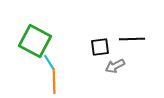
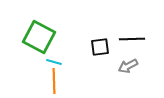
green square: moved 4 px right, 4 px up
cyan line: moved 5 px right; rotated 42 degrees counterclockwise
gray arrow: moved 13 px right
